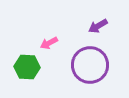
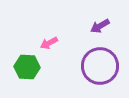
purple arrow: moved 2 px right
purple circle: moved 10 px right, 1 px down
